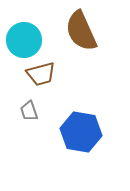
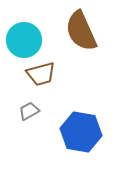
gray trapezoid: rotated 80 degrees clockwise
